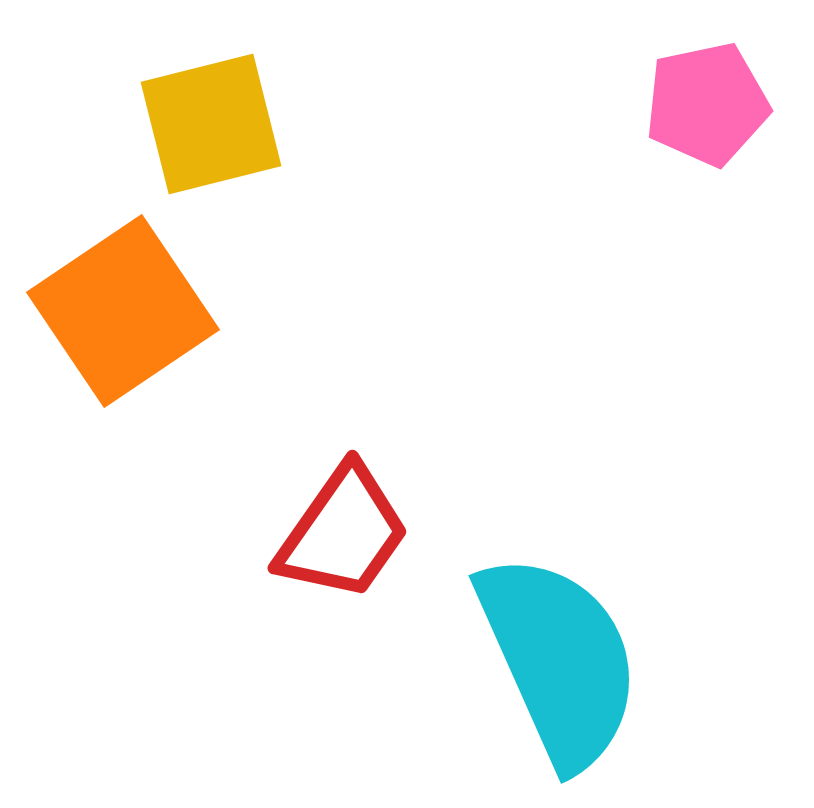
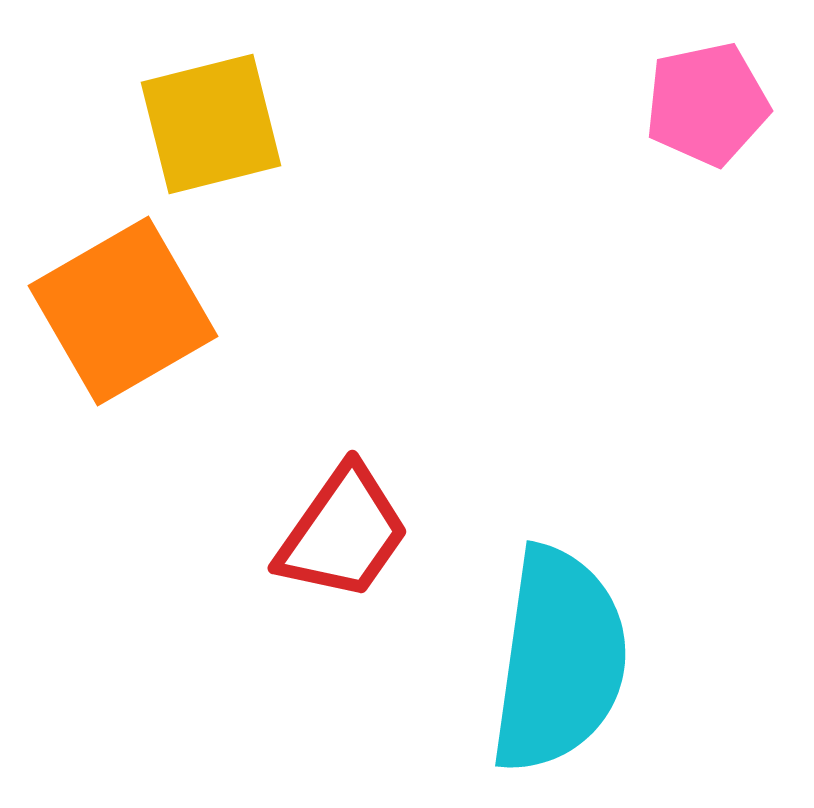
orange square: rotated 4 degrees clockwise
cyan semicircle: rotated 32 degrees clockwise
